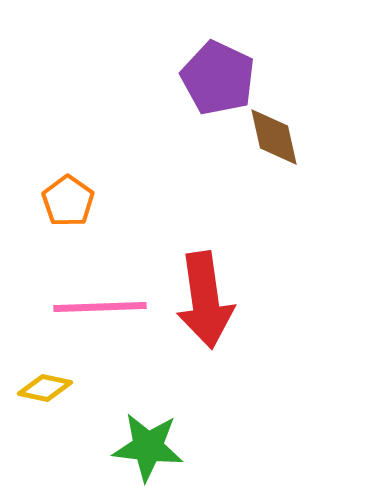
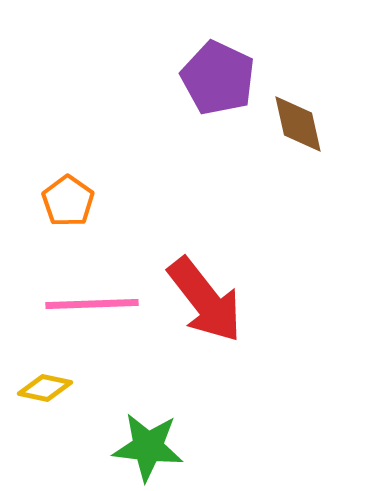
brown diamond: moved 24 px right, 13 px up
red arrow: rotated 30 degrees counterclockwise
pink line: moved 8 px left, 3 px up
